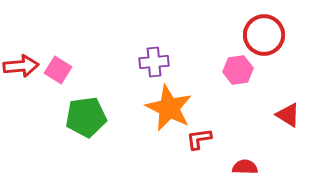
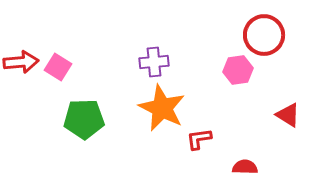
red arrow: moved 4 px up
pink square: moved 3 px up
orange star: moved 7 px left
green pentagon: moved 2 px left, 2 px down; rotated 6 degrees clockwise
